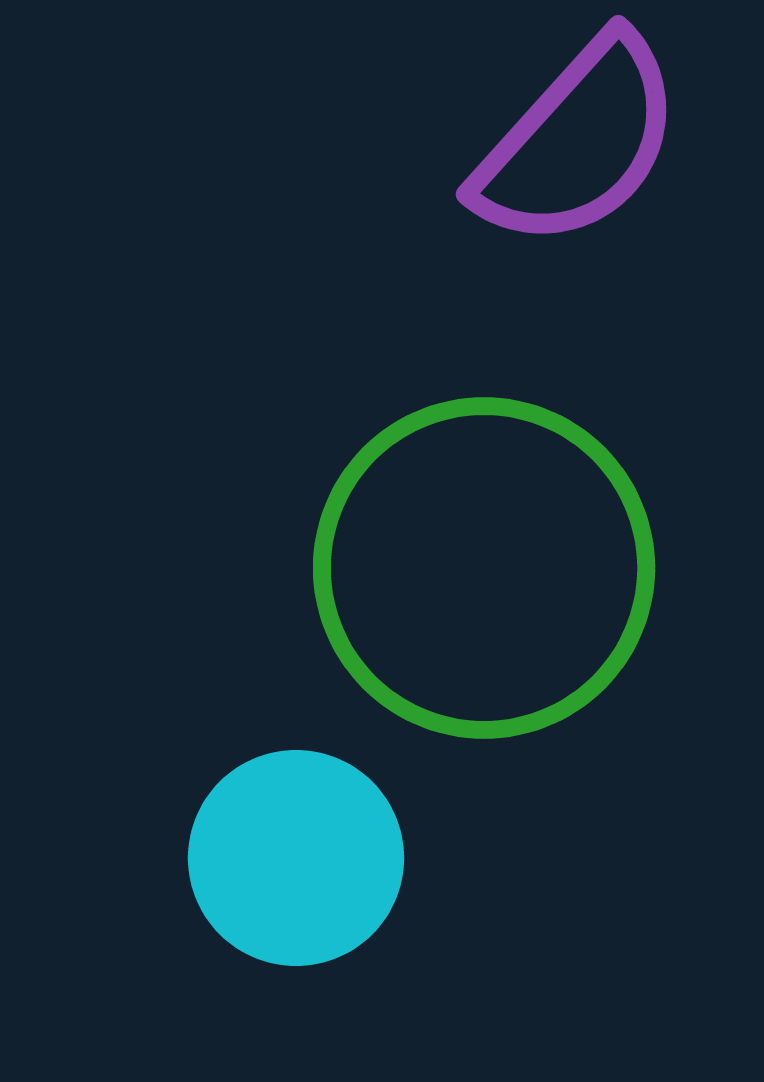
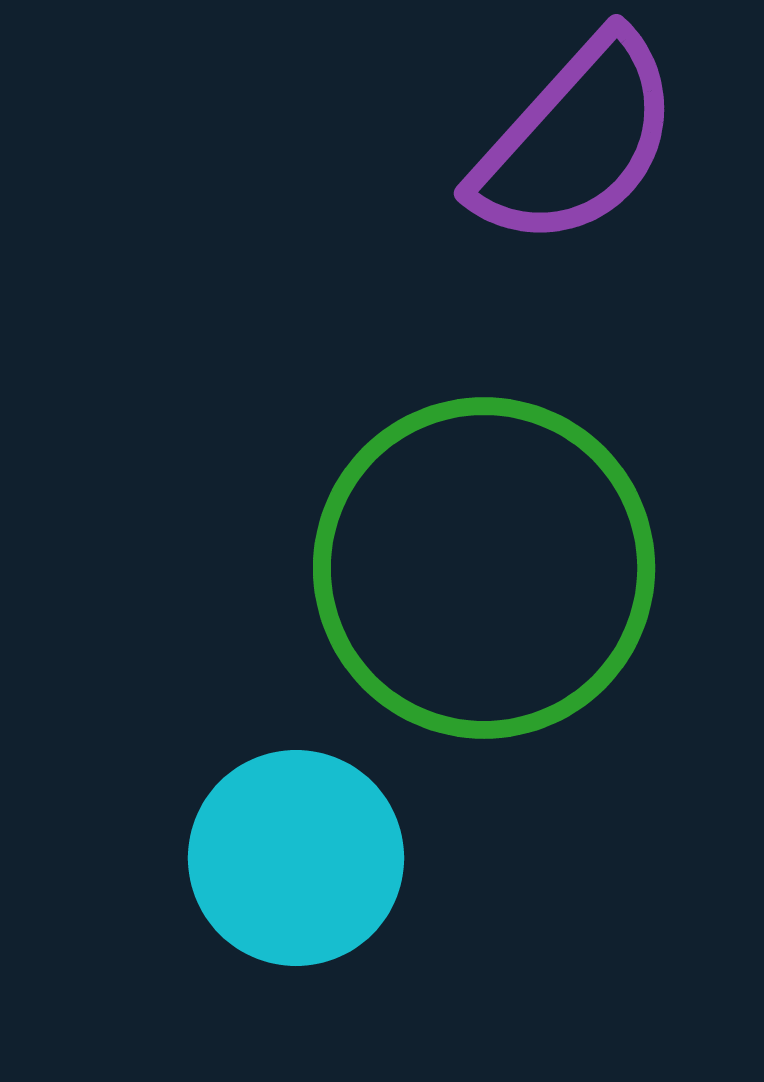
purple semicircle: moved 2 px left, 1 px up
